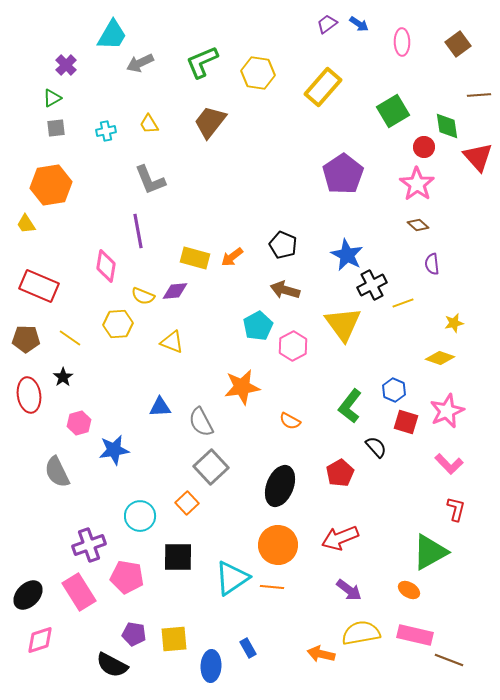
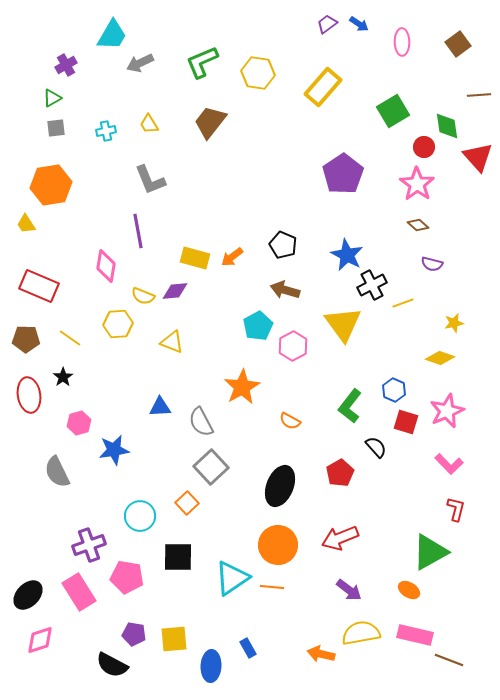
purple cross at (66, 65): rotated 15 degrees clockwise
purple semicircle at (432, 264): rotated 70 degrees counterclockwise
orange star at (242, 387): rotated 21 degrees counterclockwise
